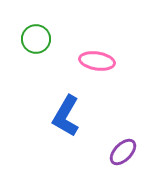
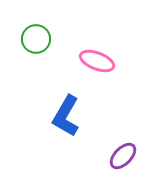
pink ellipse: rotated 12 degrees clockwise
purple ellipse: moved 4 px down
